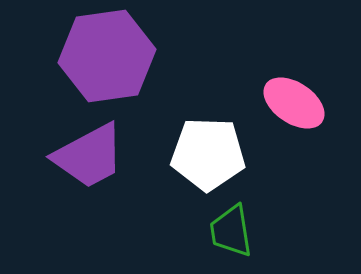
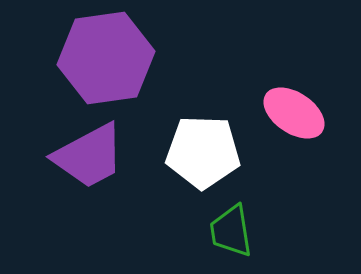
purple hexagon: moved 1 px left, 2 px down
pink ellipse: moved 10 px down
white pentagon: moved 5 px left, 2 px up
